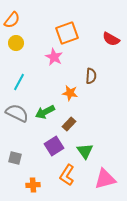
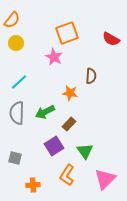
cyan line: rotated 18 degrees clockwise
gray semicircle: rotated 115 degrees counterclockwise
pink triangle: rotated 30 degrees counterclockwise
